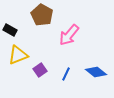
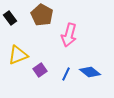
black rectangle: moved 12 px up; rotated 24 degrees clockwise
pink arrow: rotated 25 degrees counterclockwise
blue diamond: moved 6 px left
